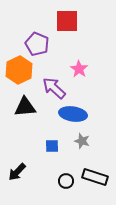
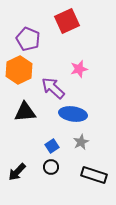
red square: rotated 25 degrees counterclockwise
purple pentagon: moved 9 px left, 5 px up
pink star: rotated 24 degrees clockwise
purple arrow: moved 1 px left
black triangle: moved 5 px down
gray star: moved 1 px left, 1 px down; rotated 28 degrees clockwise
blue square: rotated 32 degrees counterclockwise
black rectangle: moved 1 px left, 2 px up
black circle: moved 15 px left, 14 px up
